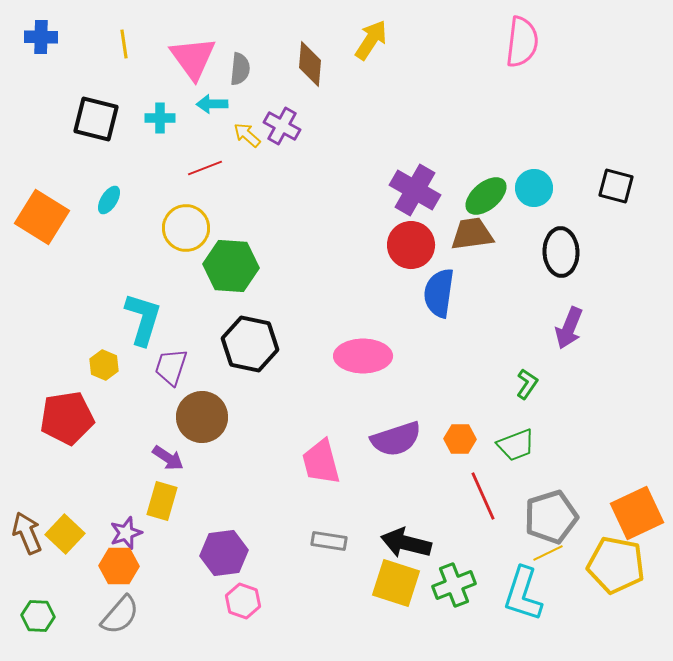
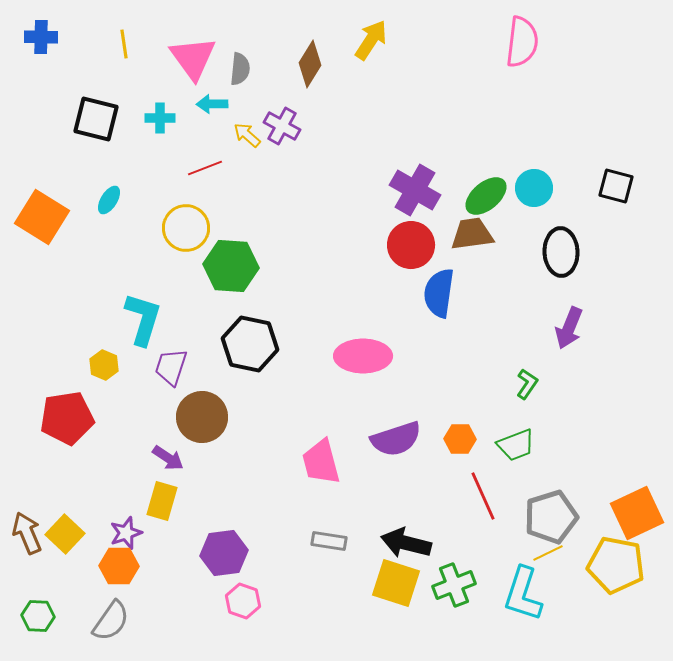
brown diamond at (310, 64): rotated 27 degrees clockwise
gray semicircle at (120, 615): moved 9 px left, 6 px down; rotated 6 degrees counterclockwise
